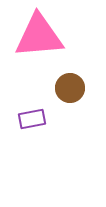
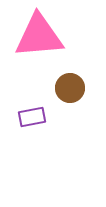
purple rectangle: moved 2 px up
